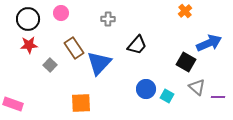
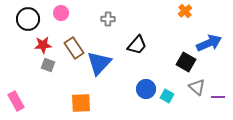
red star: moved 14 px right
gray square: moved 2 px left; rotated 24 degrees counterclockwise
pink rectangle: moved 3 px right, 3 px up; rotated 42 degrees clockwise
